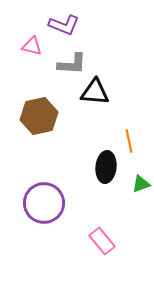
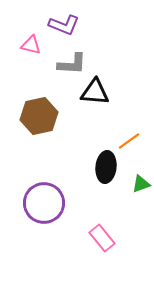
pink triangle: moved 1 px left, 1 px up
orange line: rotated 65 degrees clockwise
pink rectangle: moved 3 px up
